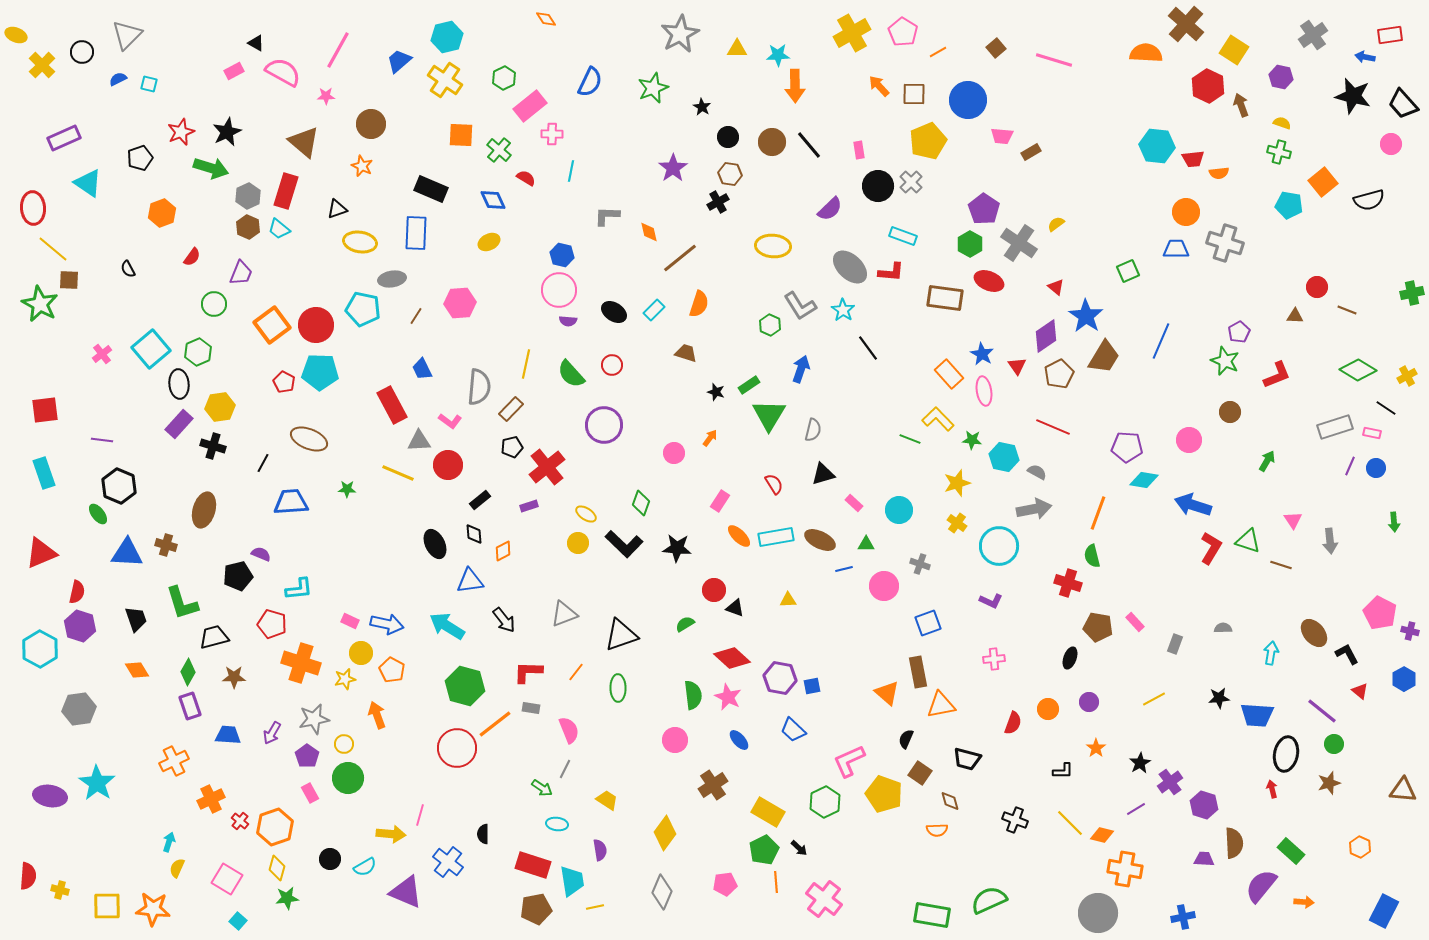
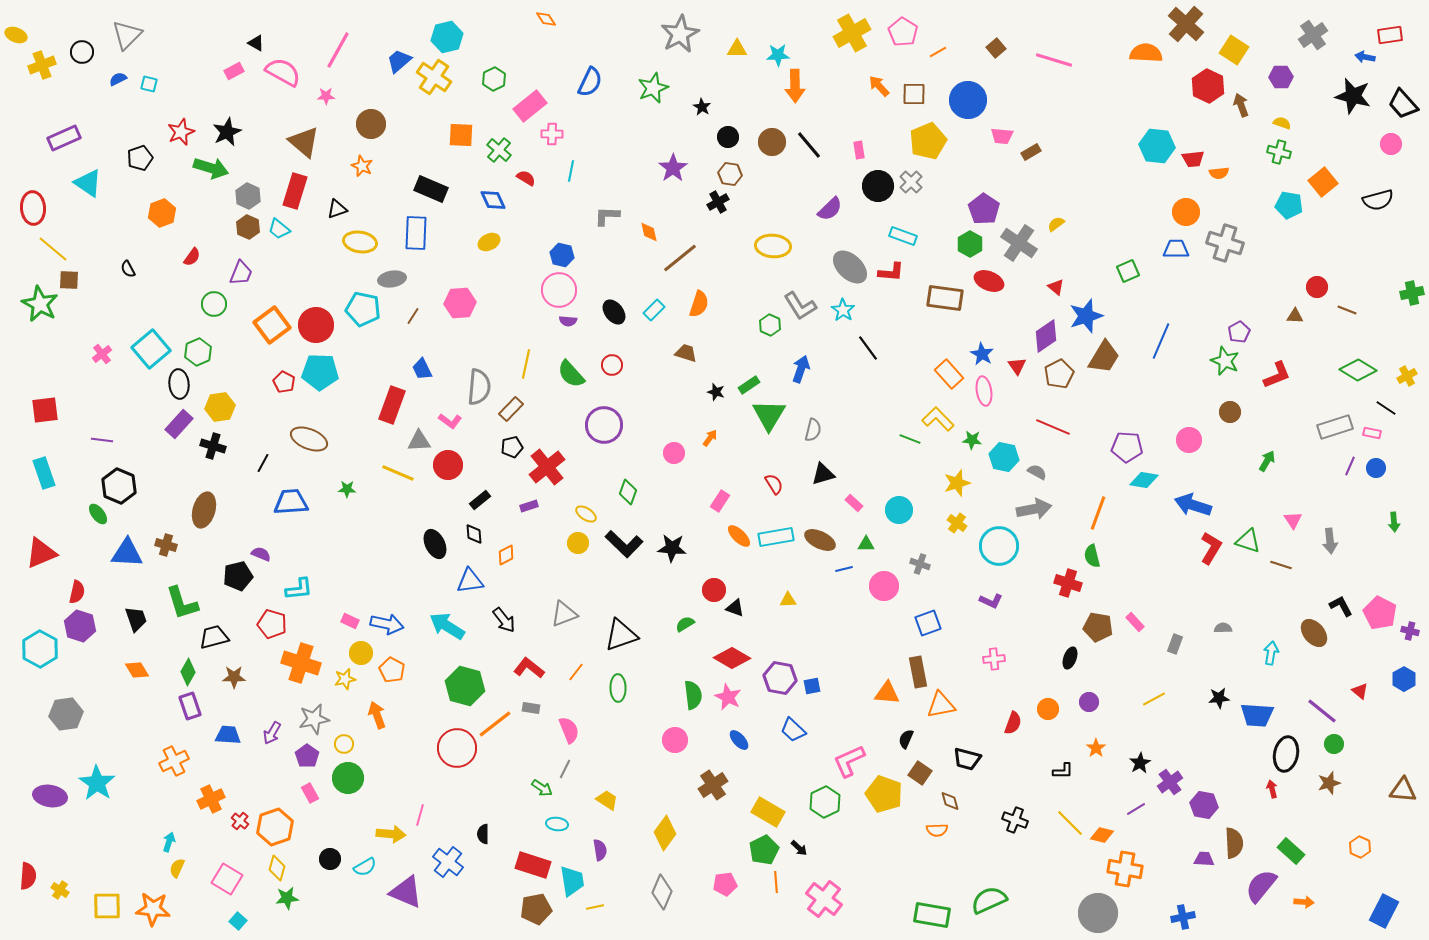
yellow cross at (42, 65): rotated 24 degrees clockwise
purple hexagon at (1281, 77): rotated 15 degrees counterclockwise
green hexagon at (504, 78): moved 10 px left, 1 px down
yellow cross at (445, 80): moved 11 px left, 3 px up
red rectangle at (286, 191): moved 9 px right
gray hexagon at (248, 196): rotated 10 degrees counterclockwise
black semicircle at (1369, 200): moved 9 px right
black ellipse at (614, 312): rotated 20 degrees clockwise
brown line at (416, 316): moved 3 px left
blue star at (1086, 316): rotated 20 degrees clockwise
red rectangle at (392, 405): rotated 48 degrees clockwise
green diamond at (641, 503): moved 13 px left, 11 px up
black star at (677, 548): moved 5 px left
orange diamond at (503, 551): moved 3 px right, 4 px down
black L-shape at (1347, 654): moved 6 px left, 48 px up
red diamond at (732, 658): rotated 12 degrees counterclockwise
red L-shape at (528, 672): moved 1 px right, 4 px up; rotated 36 degrees clockwise
orange triangle at (887, 693): rotated 36 degrees counterclockwise
gray hexagon at (79, 709): moved 13 px left, 5 px down
purple hexagon at (1204, 805): rotated 8 degrees counterclockwise
yellow cross at (60, 890): rotated 18 degrees clockwise
